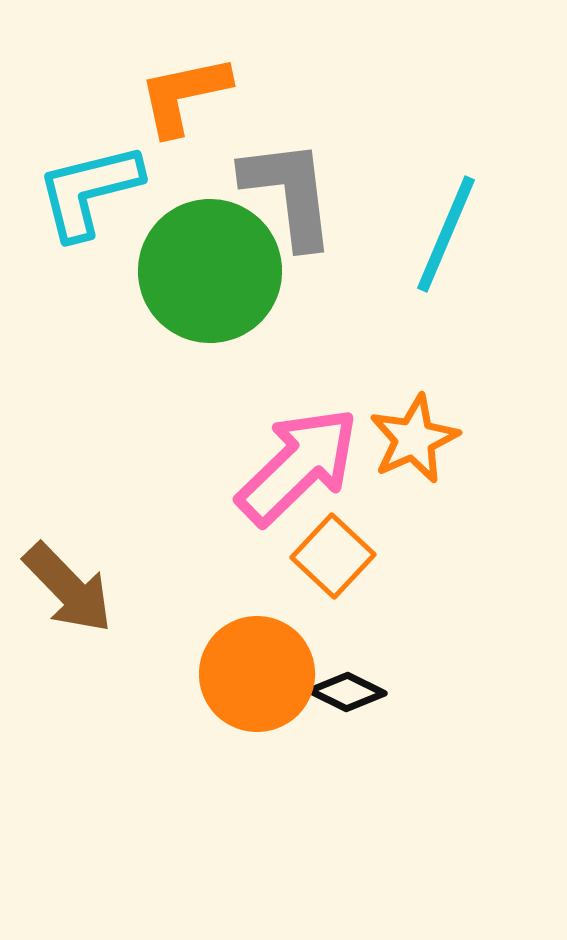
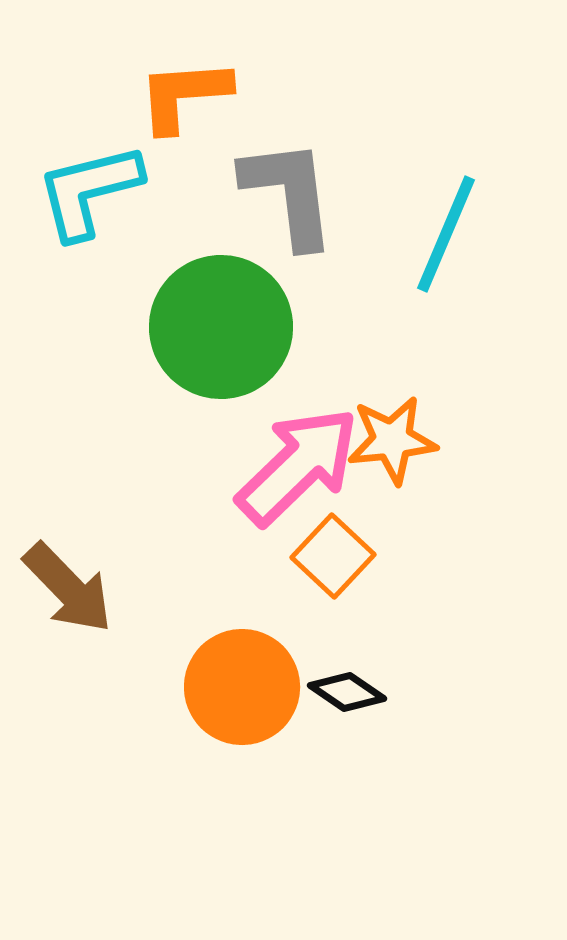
orange L-shape: rotated 8 degrees clockwise
green circle: moved 11 px right, 56 px down
orange star: moved 22 px left, 1 px down; rotated 18 degrees clockwise
orange circle: moved 15 px left, 13 px down
black diamond: rotated 8 degrees clockwise
